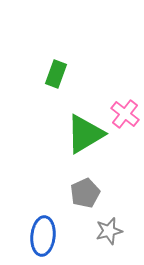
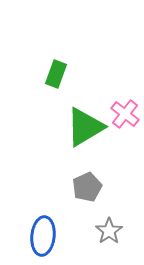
green triangle: moved 7 px up
gray pentagon: moved 2 px right, 6 px up
gray star: rotated 20 degrees counterclockwise
